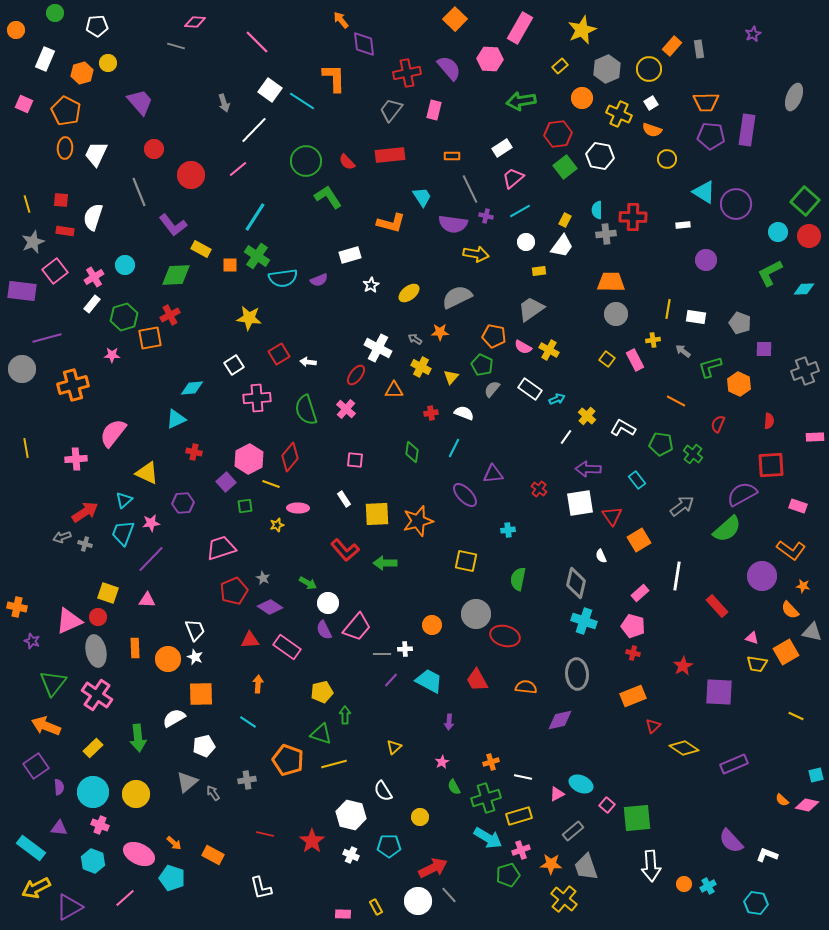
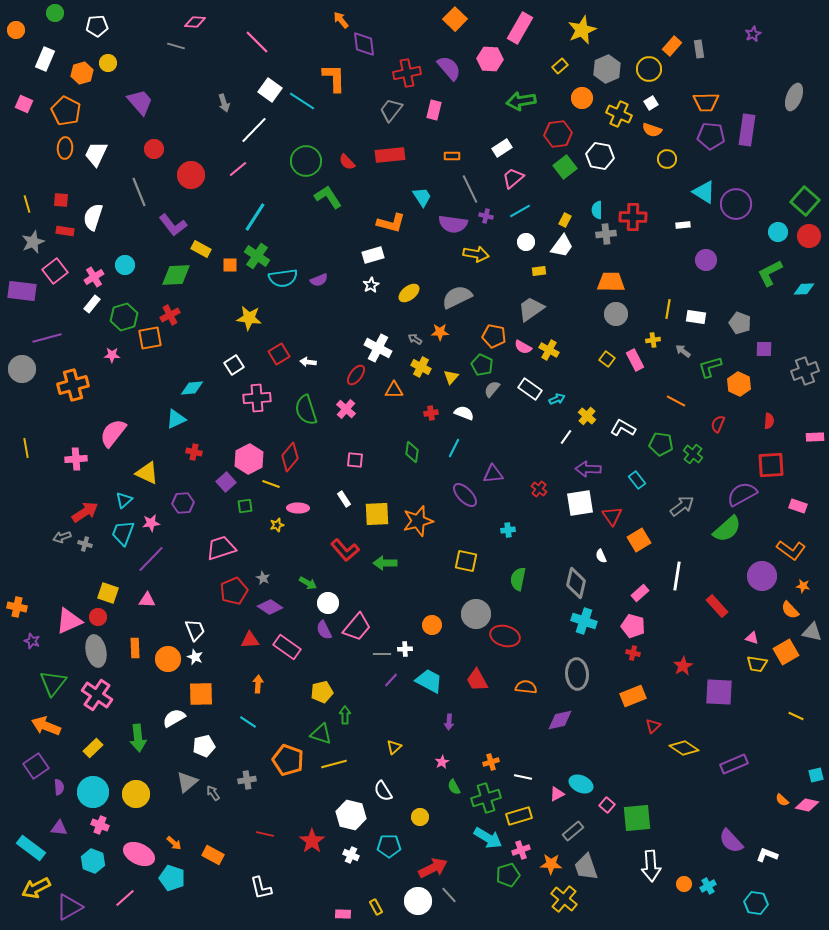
white rectangle at (350, 255): moved 23 px right
